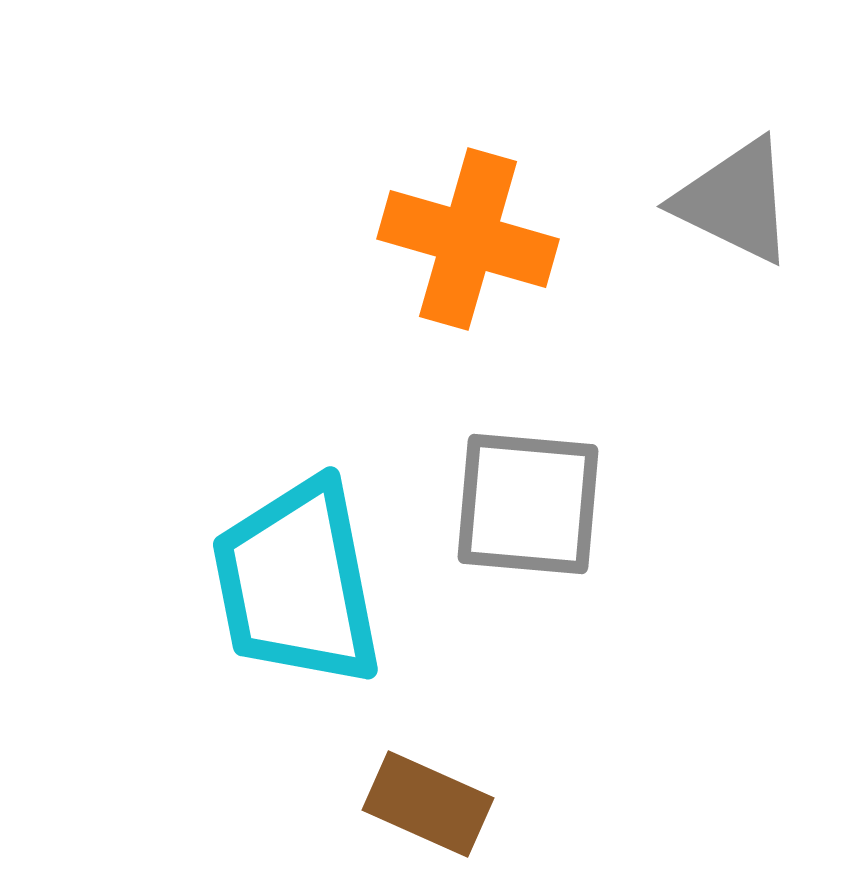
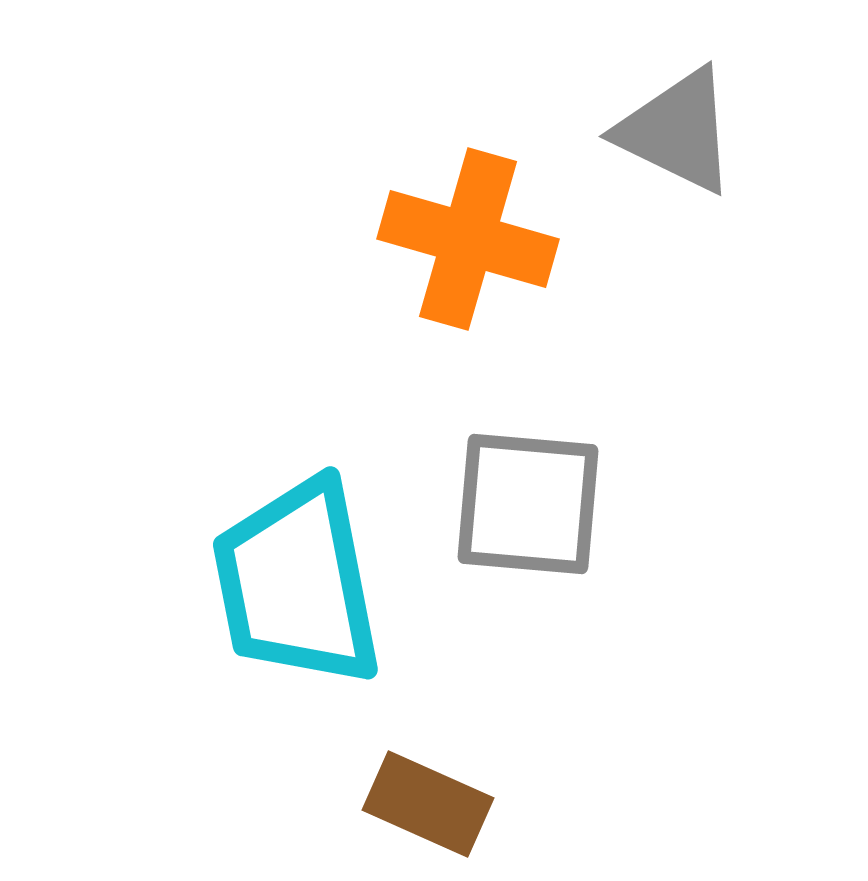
gray triangle: moved 58 px left, 70 px up
